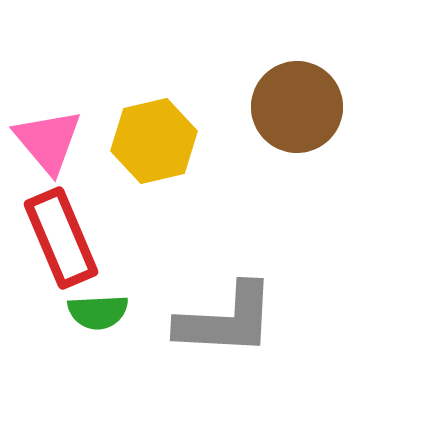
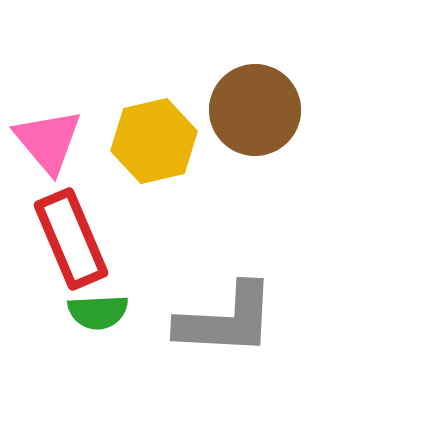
brown circle: moved 42 px left, 3 px down
red rectangle: moved 10 px right, 1 px down
